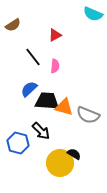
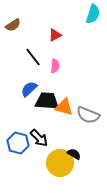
cyan semicircle: rotated 96 degrees counterclockwise
black arrow: moved 2 px left, 7 px down
